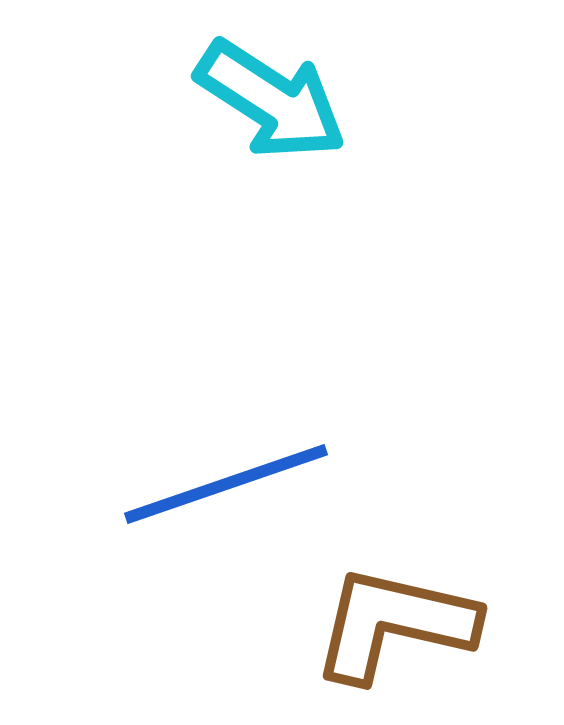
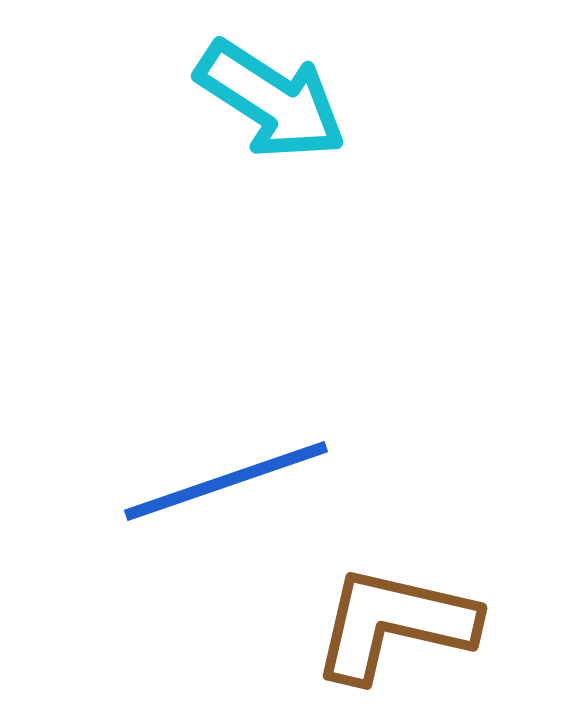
blue line: moved 3 px up
